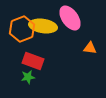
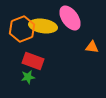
orange triangle: moved 2 px right, 1 px up
